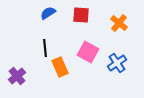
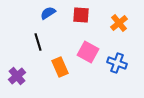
orange cross: rotated 12 degrees clockwise
black line: moved 7 px left, 6 px up; rotated 12 degrees counterclockwise
blue cross: rotated 36 degrees counterclockwise
